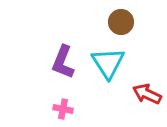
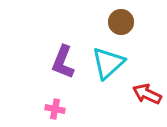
cyan triangle: rotated 21 degrees clockwise
pink cross: moved 8 px left
